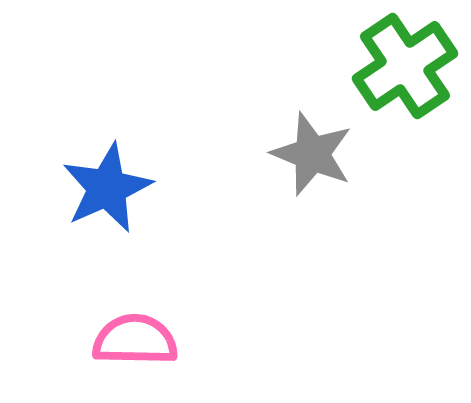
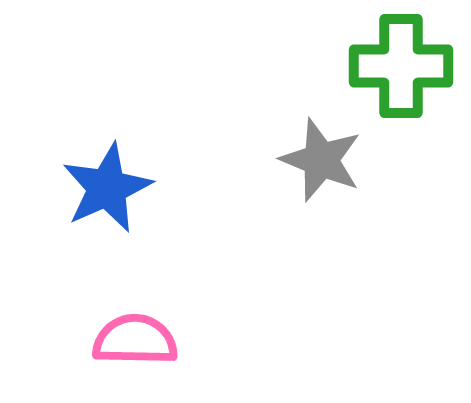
green cross: moved 4 px left; rotated 34 degrees clockwise
gray star: moved 9 px right, 6 px down
